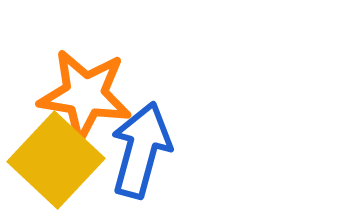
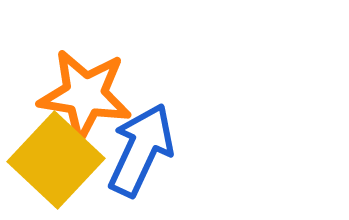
blue arrow: rotated 10 degrees clockwise
